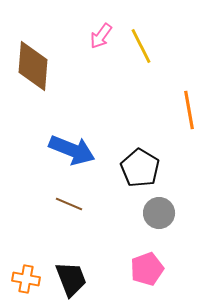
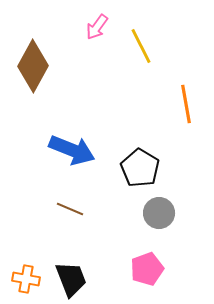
pink arrow: moved 4 px left, 9 px up
brown diamond: rotated 24 degrees clockwise
orange line: moved 3 px left, 6 px up
brown line: moved 1 px right, 5 px down
